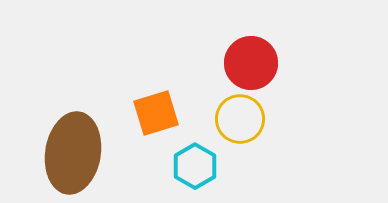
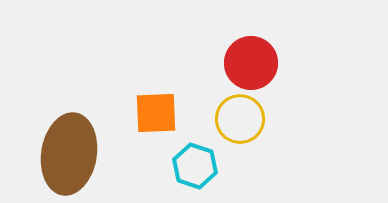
orange square: rotated 15 degrees clockwise
brown ellipse: moved 4 px left, 1 px down
cyan hexagon: rotated 12 degrees counterclockwise
